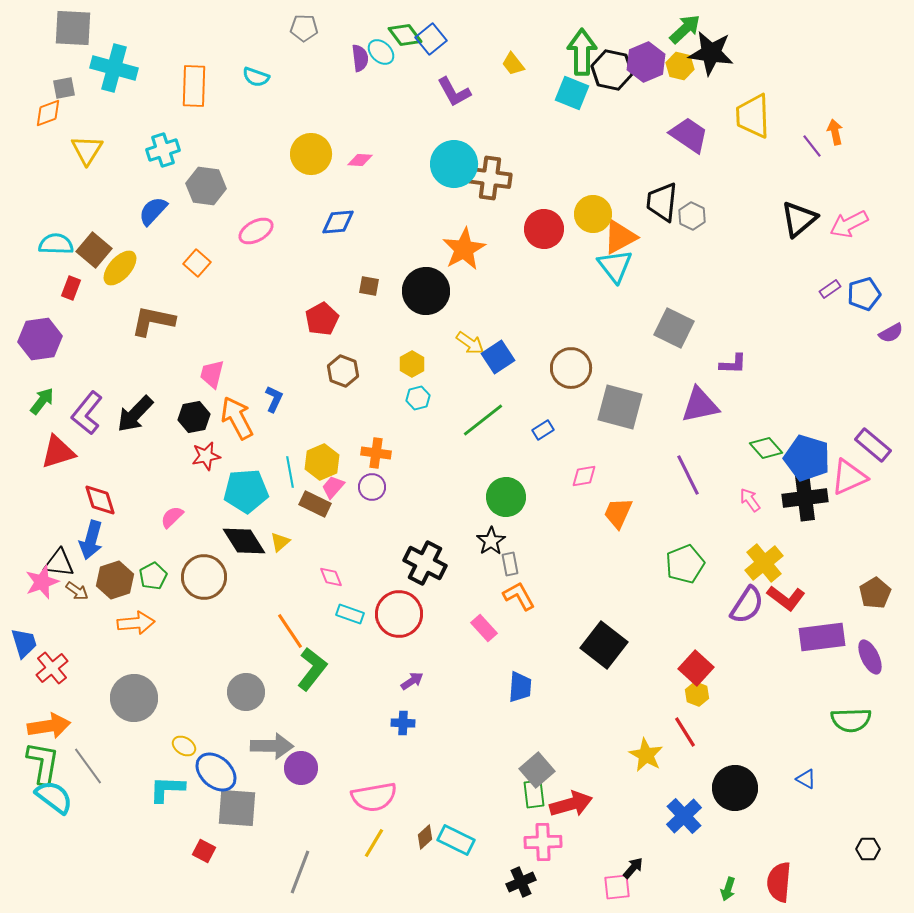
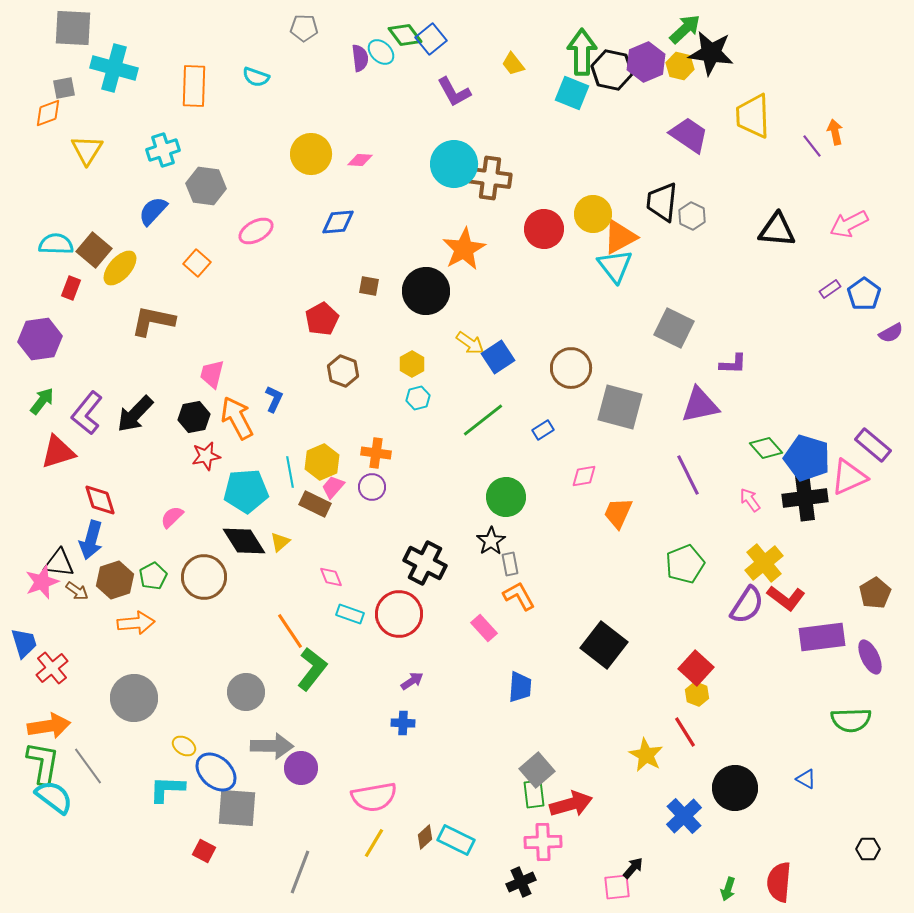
black triangle at (799, 219): moved 22 px left, 11 px down; rotated 45 degrees clockwise
blue pentagon at (864, 294): rotated 20 degrees counterclockwise
